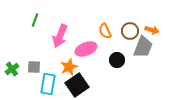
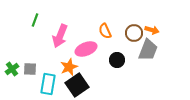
brown circle: moved 4 px right, 2 px down
gray trapezoid: moved 5 px right, 3 px down
gray square: moved 4 px left, 2 px down
